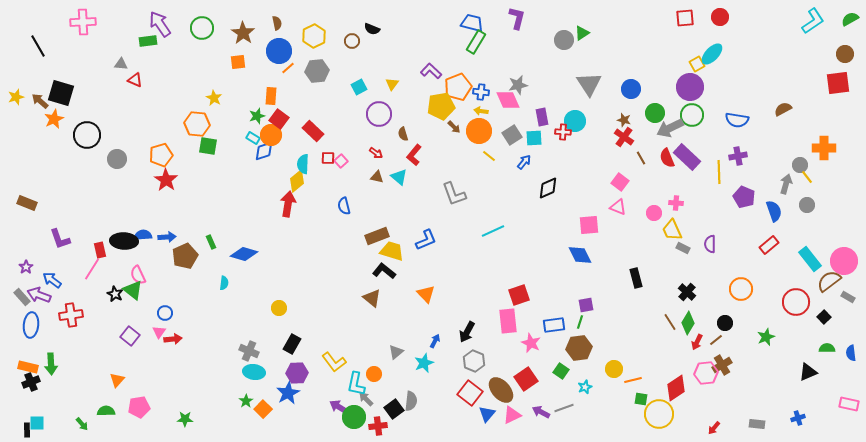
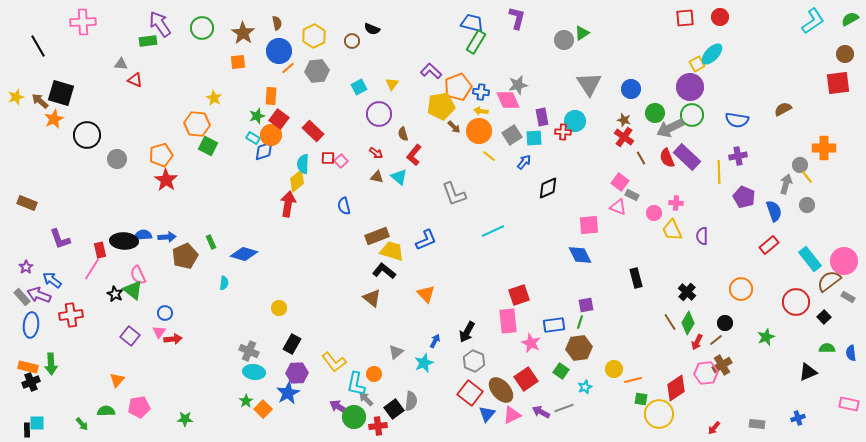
green square at (208, 146): rotated 18 degrees clockwise
purple semicircle at (710, 244): moved 8 px left, 8 px up
gray rectangle at (683, 248): moved 51 px left, 53 px up
